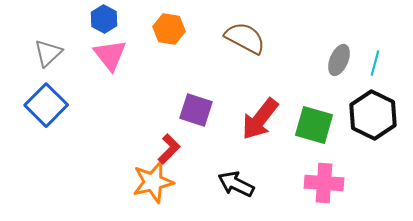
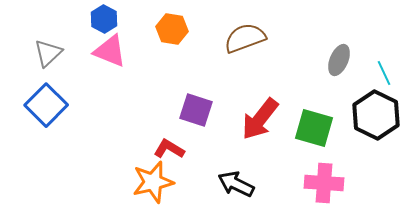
orange hexagon: moved 3 px right
brown semicircle: rotated 48 degrees counterclockwise
pink triangle: moved 4 px up; rotated 30 degrees counterclockwise
cyan line: moved 9 px right, 10 px down; rotated 40 degrees counterclockwise
black hexagon: moved 3 px right
green square: moved 3 px down
red L-shape: rotated 104 degrees counterclockwise
